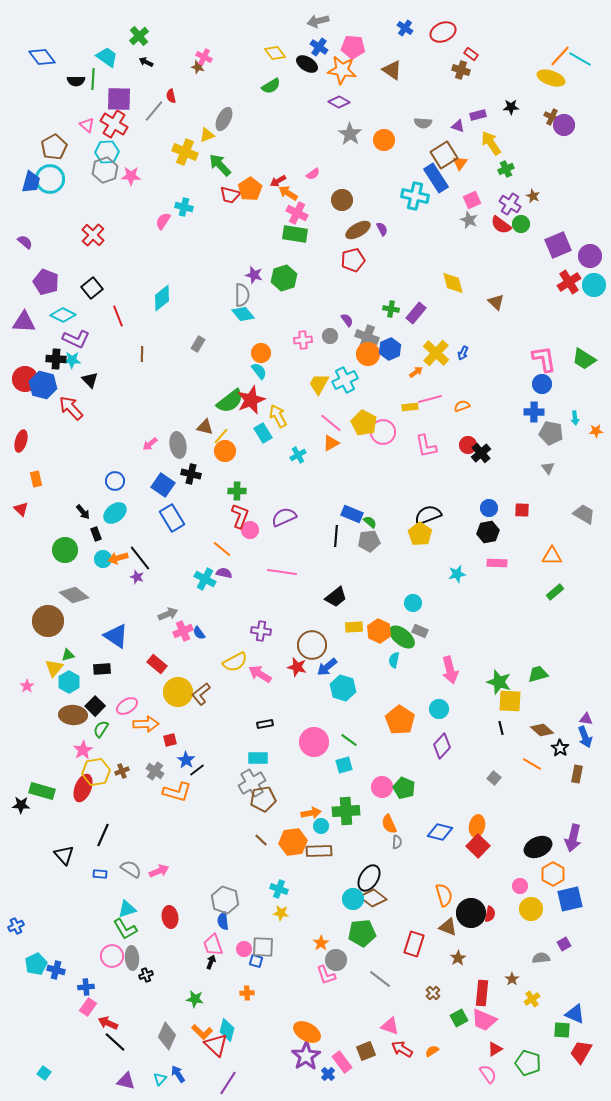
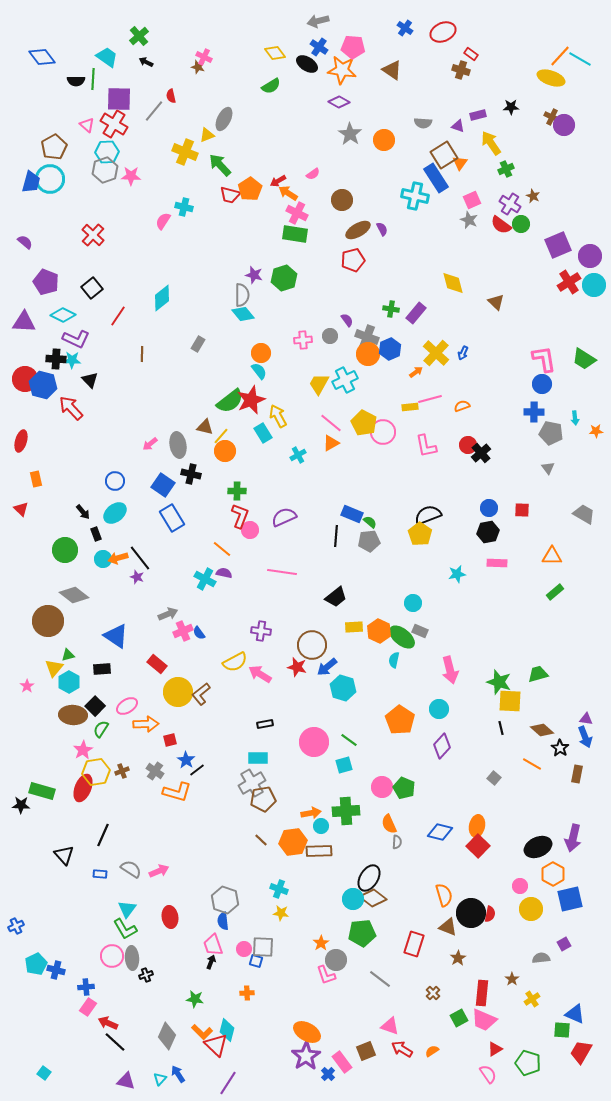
red line at (118, 316): rotated 55 degrees clockwise
cyan triangle at (127, 909): rotated 36 degrees counterclockwise
